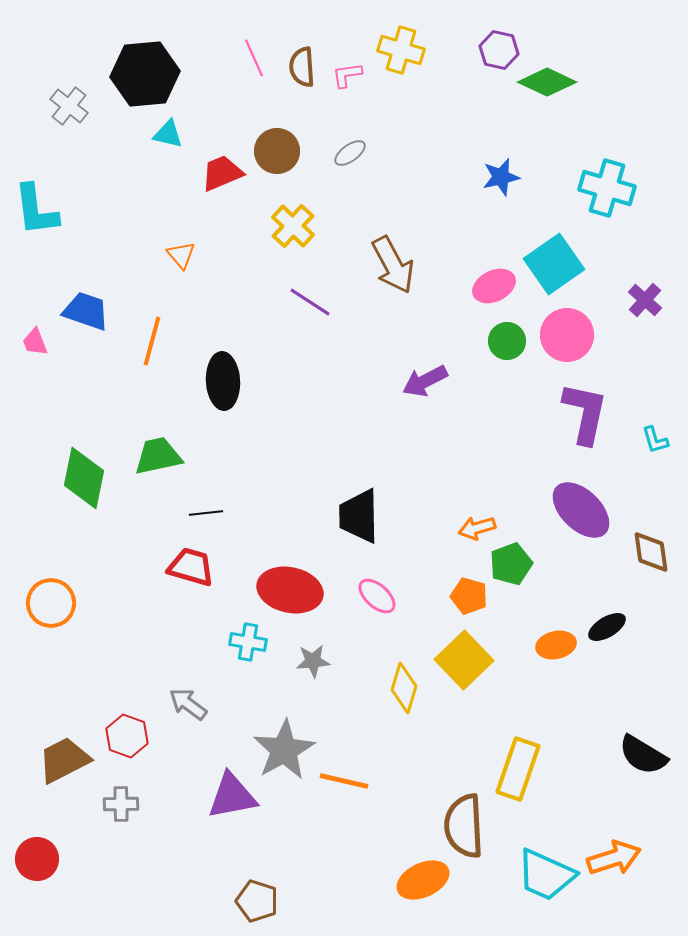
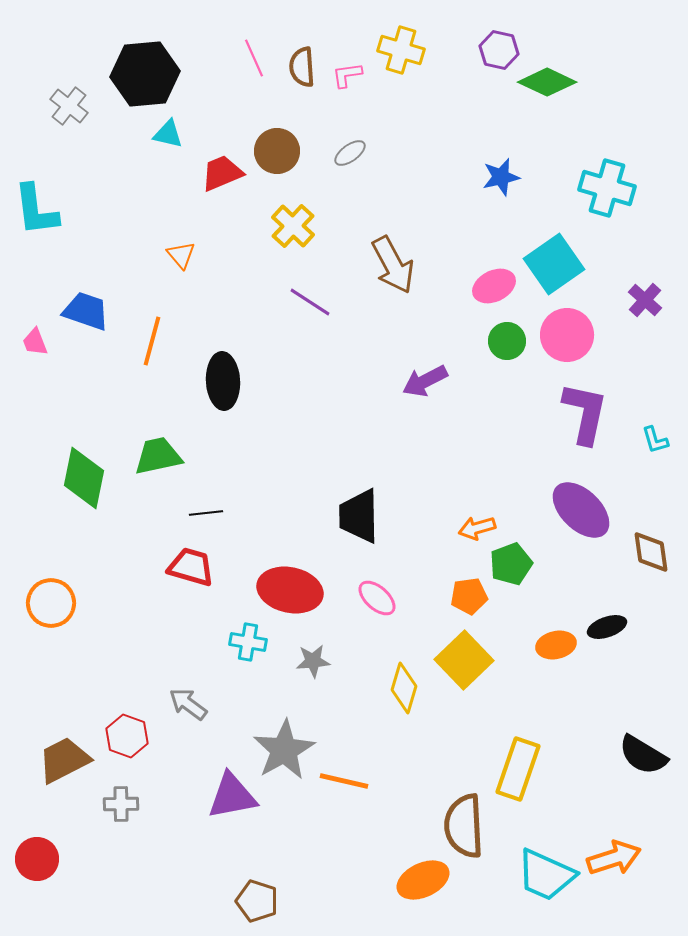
pink ellipse at (377, 596): moved 2 px down
orange pentagon at (469, 596): rotated 24 degrees counterclockwise
black ellipse at (607, 627): rotated 12 degrees clockwise
